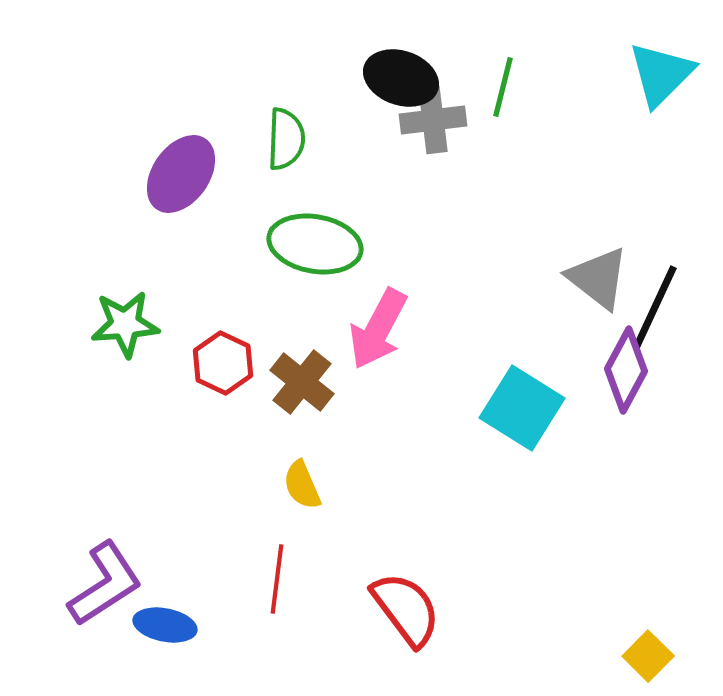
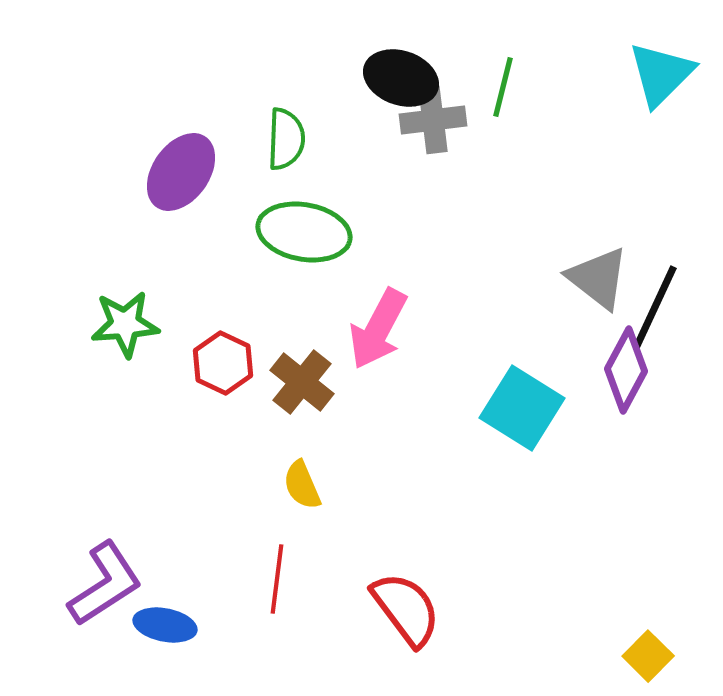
purple ellipse: moved 2 px up
green ellipse: moved 11 px left, 12 px up
